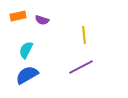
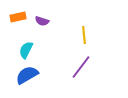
orange rectangle: moved 1 px down
purple semicircle: moved 1 px down
purple line: rotated 25 degrees counterclockwise
